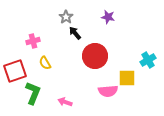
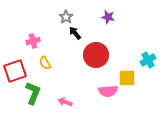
red circle: moved 1 px right, 1 px up
